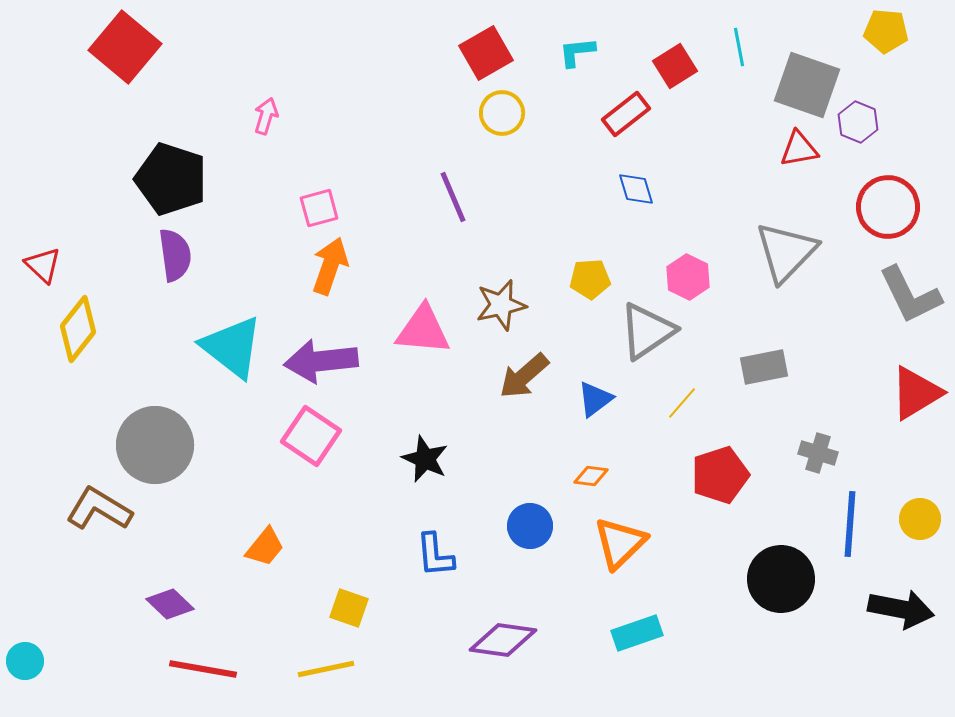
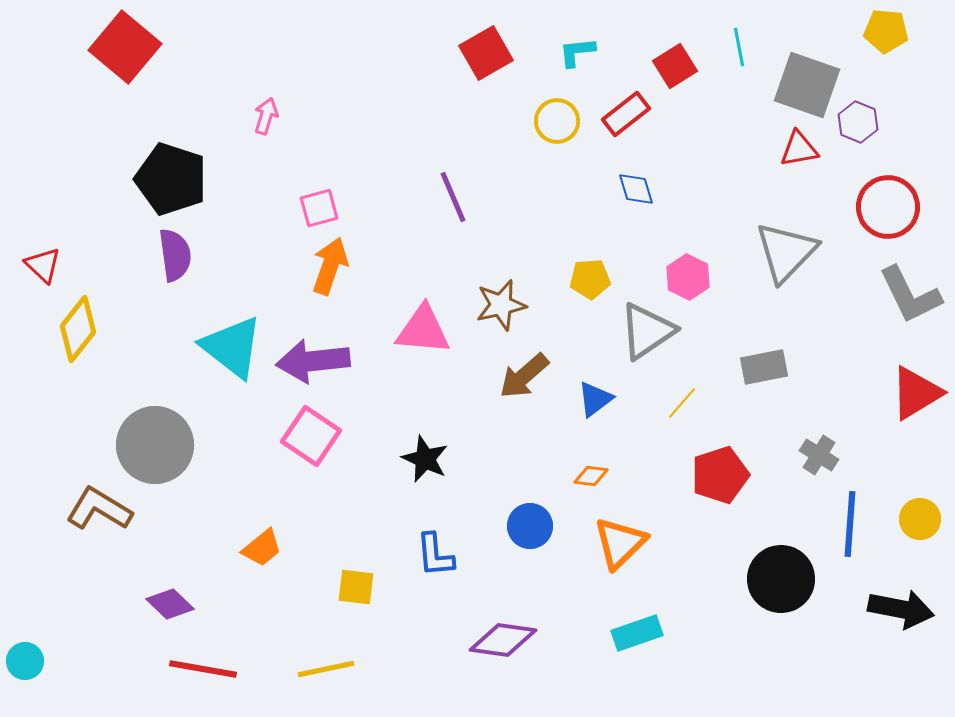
yellow circle at (502, 113): moved 55 px right, 8 px down
purple arrow at (321, 361): moved 8 px left
gray cross at (818, 453): moved 1 px right, 2 px down; rotated 15 degrees clockwise
orange trapezoid at (265, 547): moved 3 px left, 1 px down; rotated 12 degrees clockwise
yellow square at (349, 608): moved 7 px right, 21 px up; rotated 12 degrees counterclockwise
